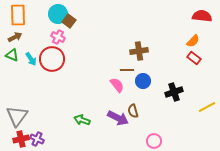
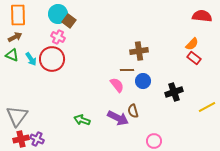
orange semicircle: moved 1 px left, 3 px down
